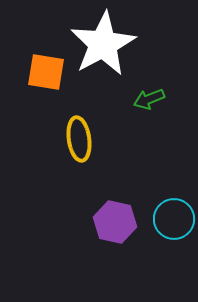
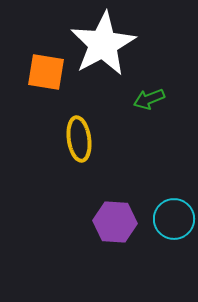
purple hexagon: rotated 9 degrees counterclockwise
